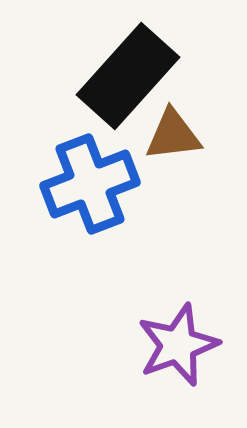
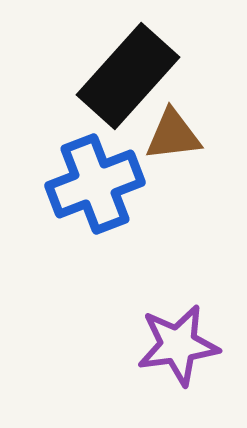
blue cross: moved 5 px right
purple star: rotated 12 degrees clockwise
